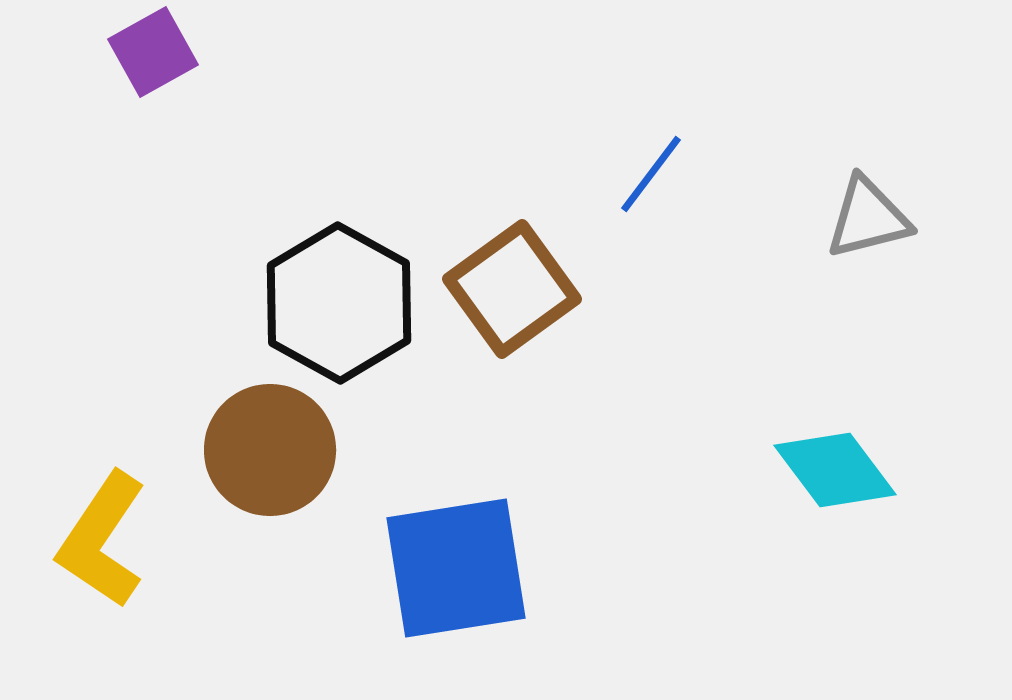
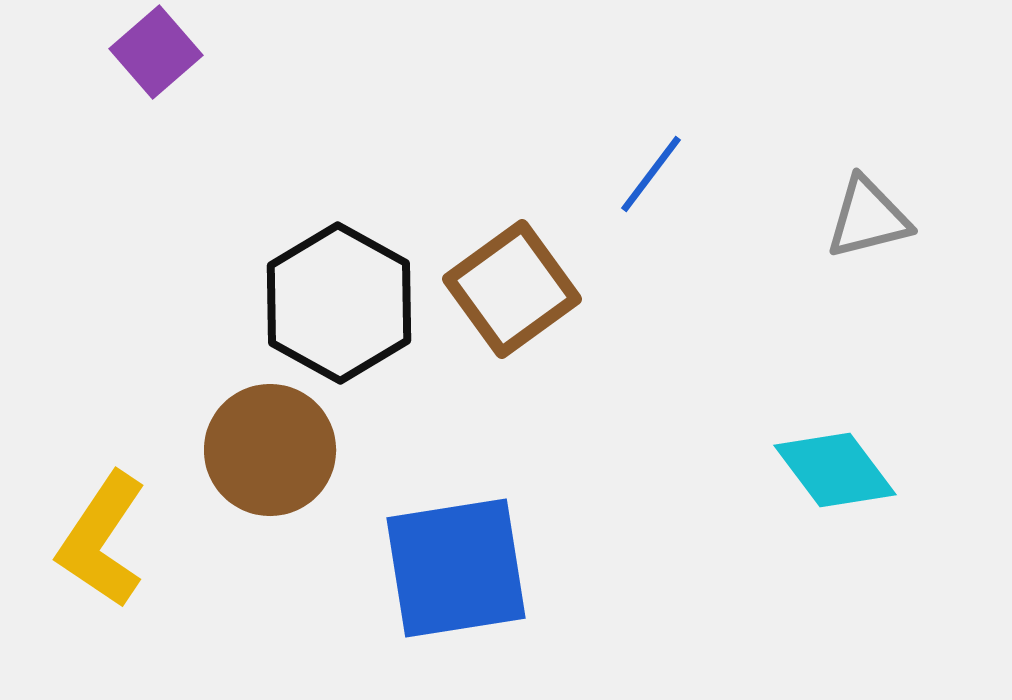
purple square: moved 3 px right; rotated 12 degrees counterclockwise
